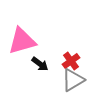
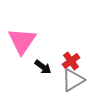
pink triangle: rotated 40 degrees counterclockwise
black arrow: moved 3 px right, 3 px down
